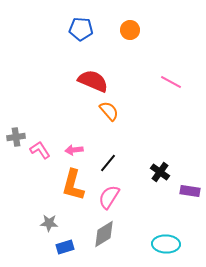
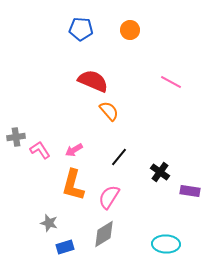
pink arrow: rotated 24 degrees counterclockwise
black line: moved 11 px right, 6 px up
gray star: rotated 12 degrees clockwise
